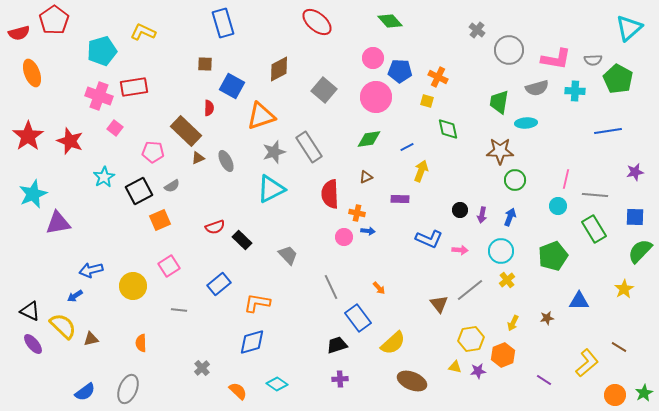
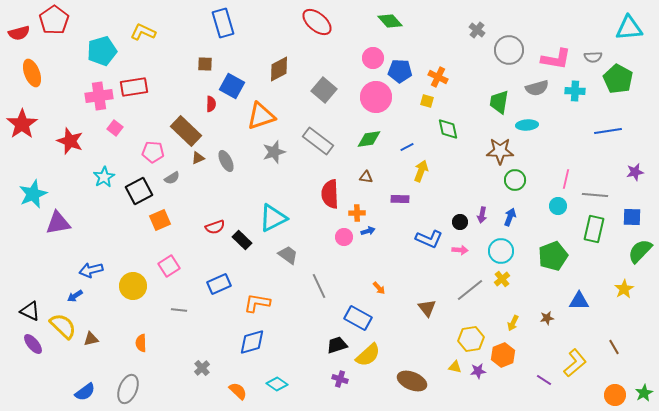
cyan triangle at (629, 28): rotated 36 degrees clockwise
gray semicircle at (593, 60): moved 3 px up
pink cross at (99, 96): rotated 28 degrees counterclockwise
red semicircle at (209, 108): moved 2 px right, 4 px up
cyan ellipse at (526, 123): moved 1 px right, 2 px down
red star at (28, 136): moved 6 px left, 12 px up
gray rectangle at (309, 147): moved 9 px right, 6 px up; rotated 20 degrees counterclockwise
brown triangle at (366, 177): rotated 32 degrees clockwise
gray semicircle at (172, 186): moved 8 px up
cyan triangle at (271, 189): moved 2 px right, 29 px down
black circle at (460, 210): moved 12 px down
orange cross at (357, 213): rotated 14 degrees counterclockwise
blue square at (635, 217): moved 3 px left
green rectangle at (594, 229): rotated 44 degrees clockwise
blue arrow at (368, 231): rotated 24 degrees counterclockwise
gray trapezoid at (288, 255): rotated 10 degrees counterclockwise
yellow cross at (507, 280): moved 5 px left, 1 px up
blue rectangle at (219, 284): rotated 15 degrees clockwise
gray line at (331, 287): moved 12 px left, 1 px up
brown triangle at (439, 304): moved 12 px left, 4 px down
blue rectangle at (358, 318): rotated 24 degrees counterclockwise
yellow semicircle at (393, 343): moved 25 px left, 12 px down
brown line at (619, 347): moved 5 px left; rotated 28 degrees clockwise
yellow L-shape at (587, 363): moved 12 px left
purple cross at (340, 379): rotated 21 degrees clockwise
